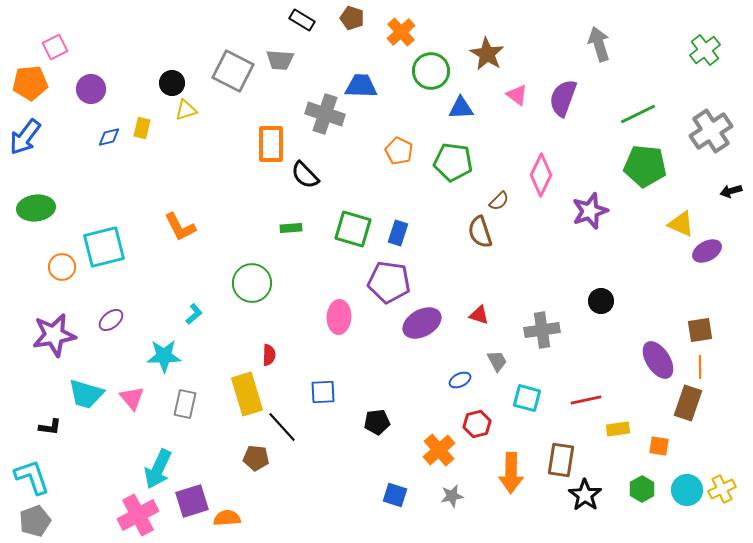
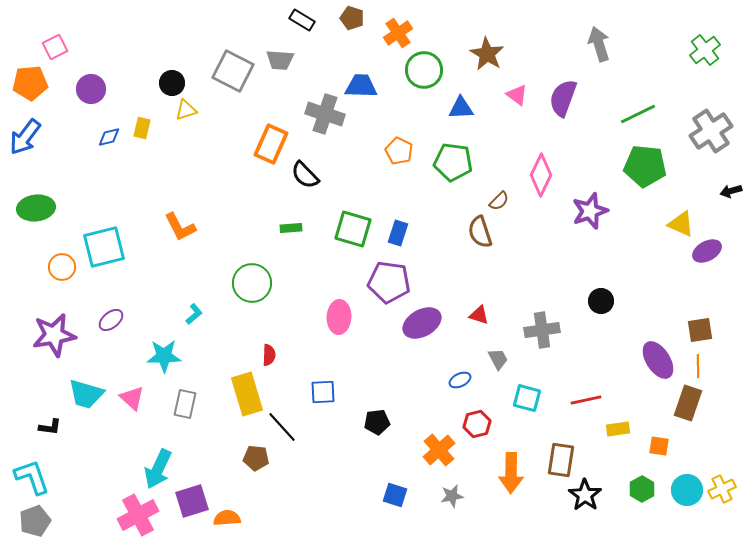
orange cross at (401, 32): moved 3 px left, 1 px down; rotated 8 degrees clockwise
green circle at (431, 71): moved 7 px left, 1 px up
orange rectangle at (271, 144): rotated 24 degrees clockwise
gray trapezoid at (497, 361): moved 1 px right, 2 px up
orange line at (700, 367): moved 2 px left, 1 px up
pink triangle at (132, 398): rotated 8 degrees counterclockwise
